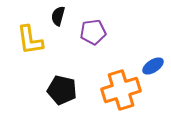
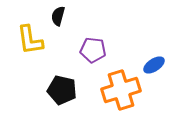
purple pentagon: moved 18 px down; rotated 15 degrees clockwise
blue ellipse: moved 1 px right, 1 px up
